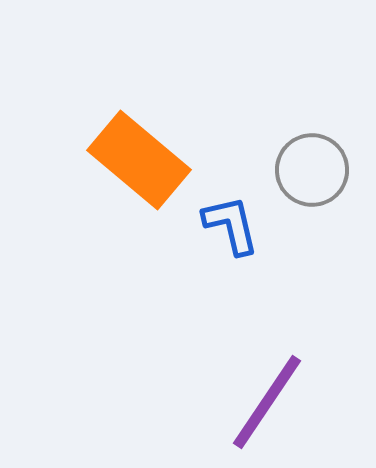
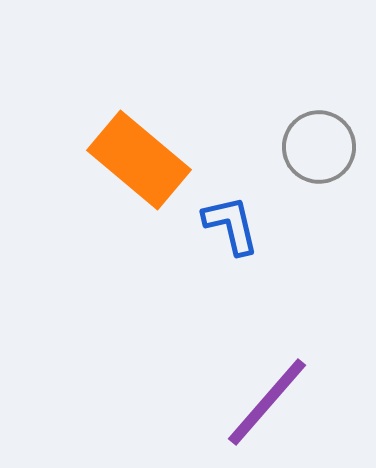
gray circle: moved 7 px right, 23 px up
purple line: rotated 7 degrees clockwise
